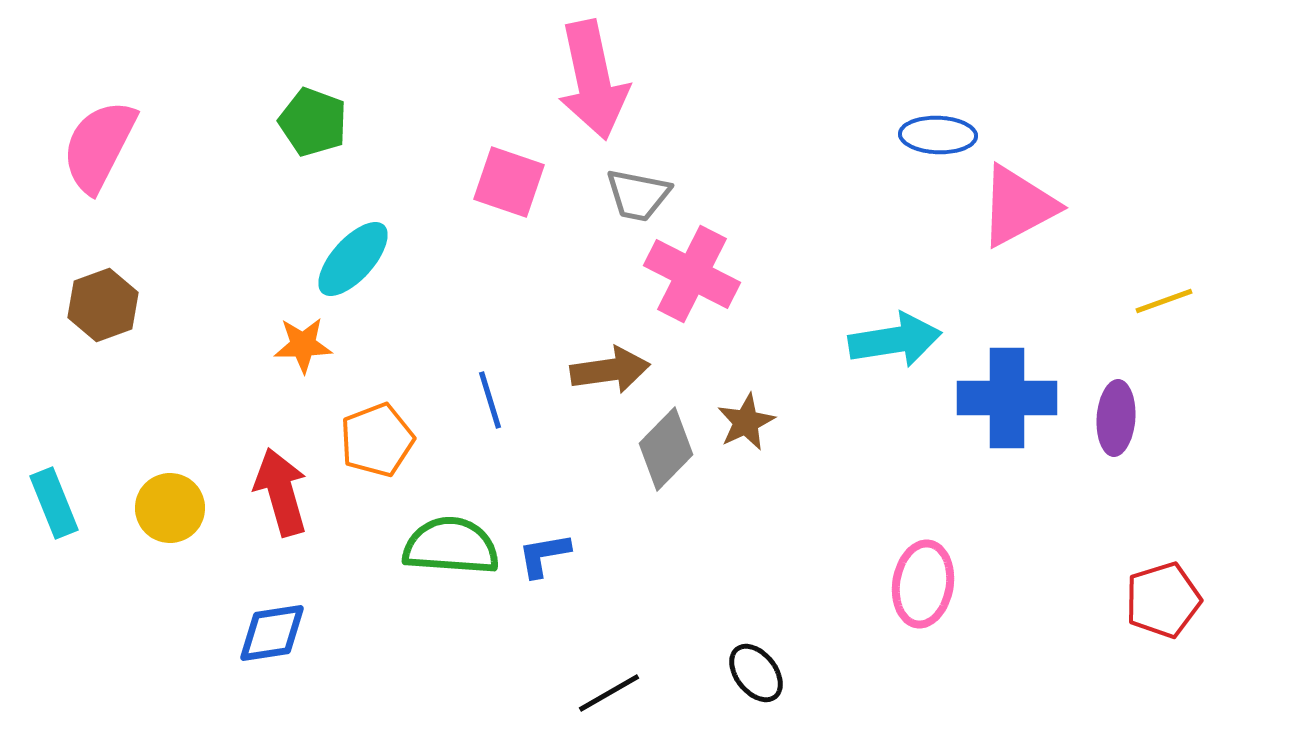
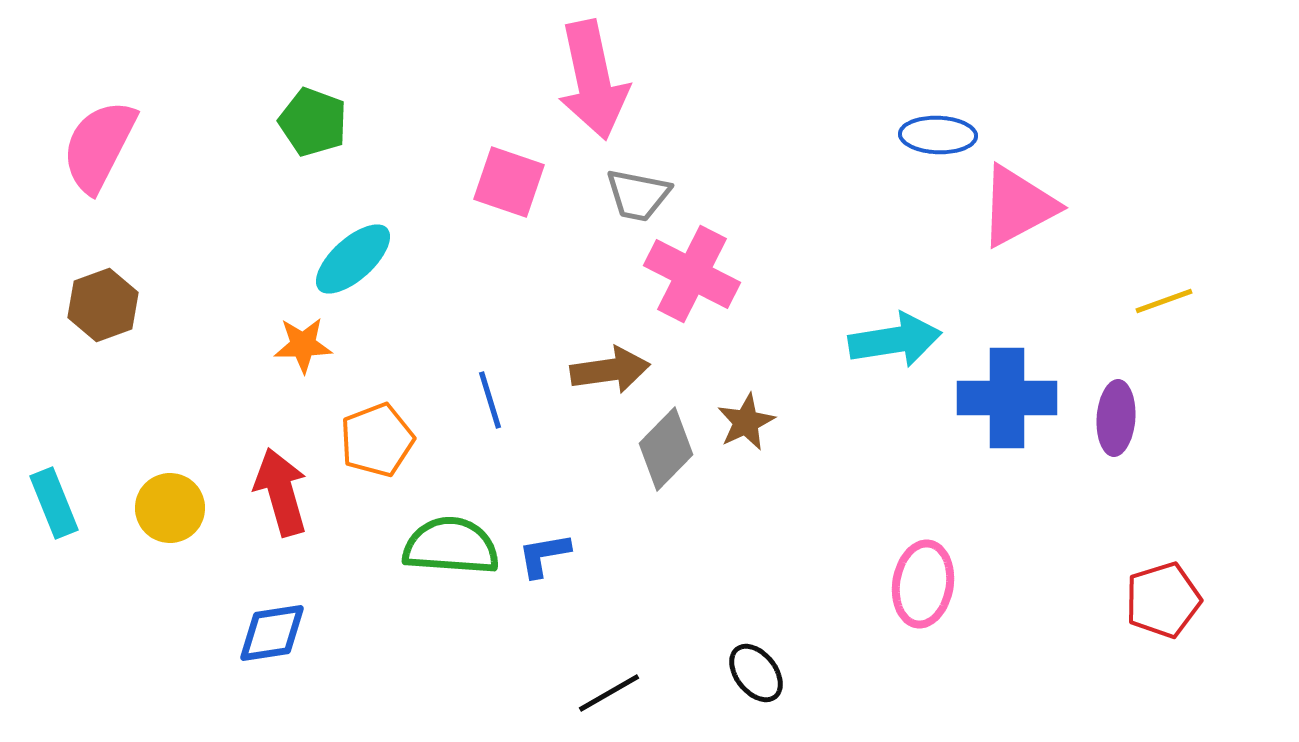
cyan ellipse: rotated 6 degrees clockwise
